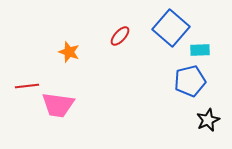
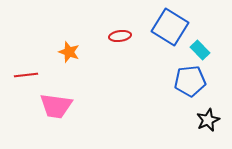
blue square: moved 1 px left, 1 px up; rotated 9 degrees counterclockwise
red ellipse: rotated 40 degrees clockwise
cyan rectangle: rotated 48 degrees clockwise
blue pentagon: rotated 8 degrees clockwise
red line: moved 1 px left, 11 px up
pink trapezoid: moved 2 px left, 1 px down
